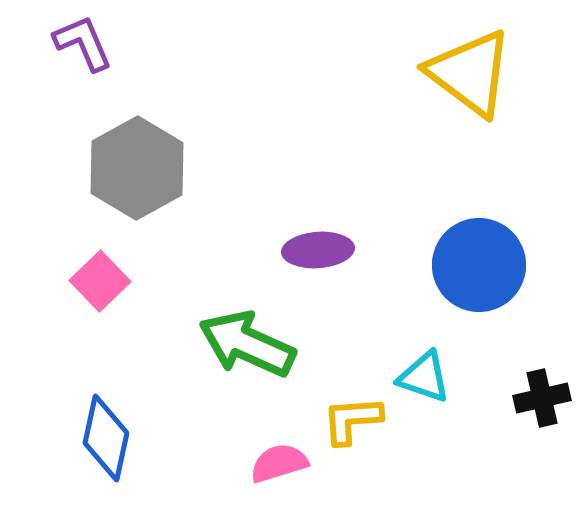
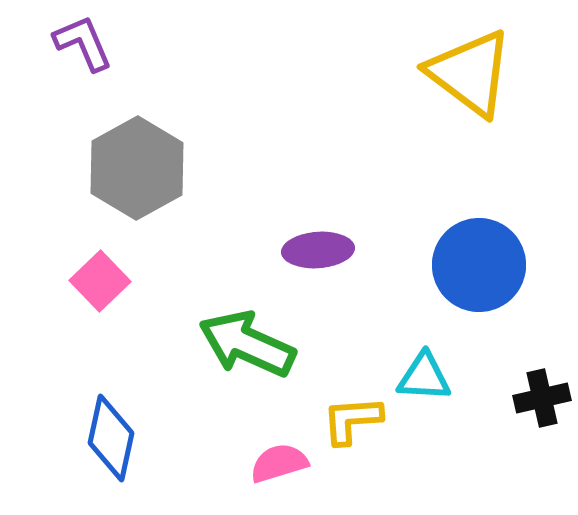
cyan triangle: rotated 16 degrees counterclockwise
blue diamond: moved 5 px right
